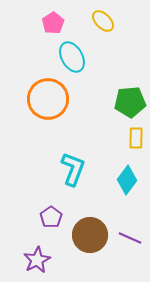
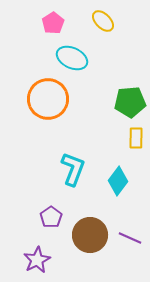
cyan ellipse: moved 1 px down; rotated 36 degrees counterclockwise
cyan diamond: moved 9 px left, 1 px down
